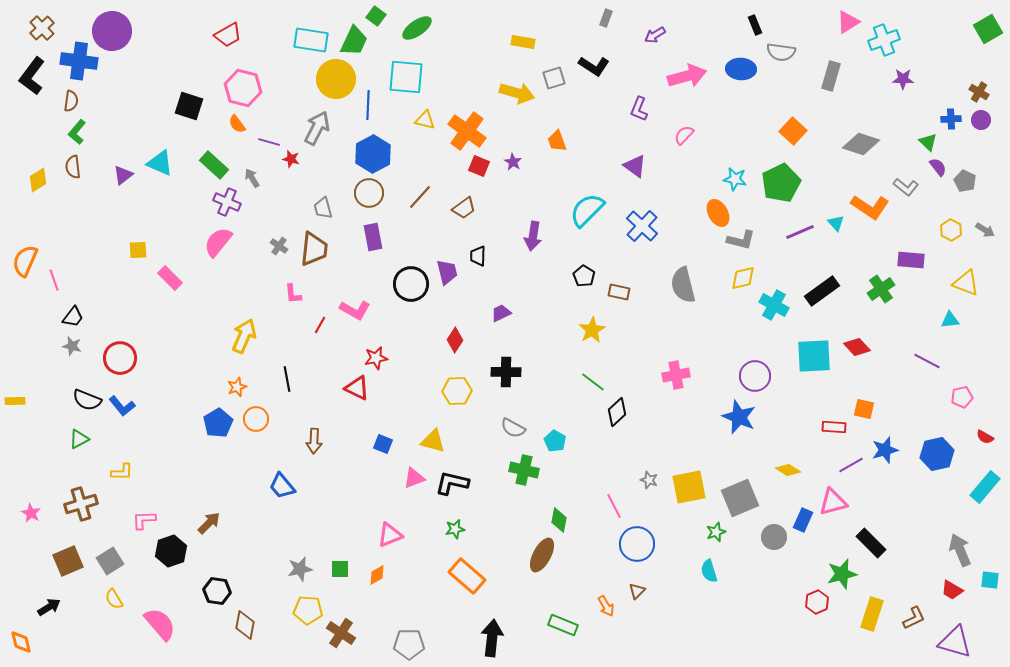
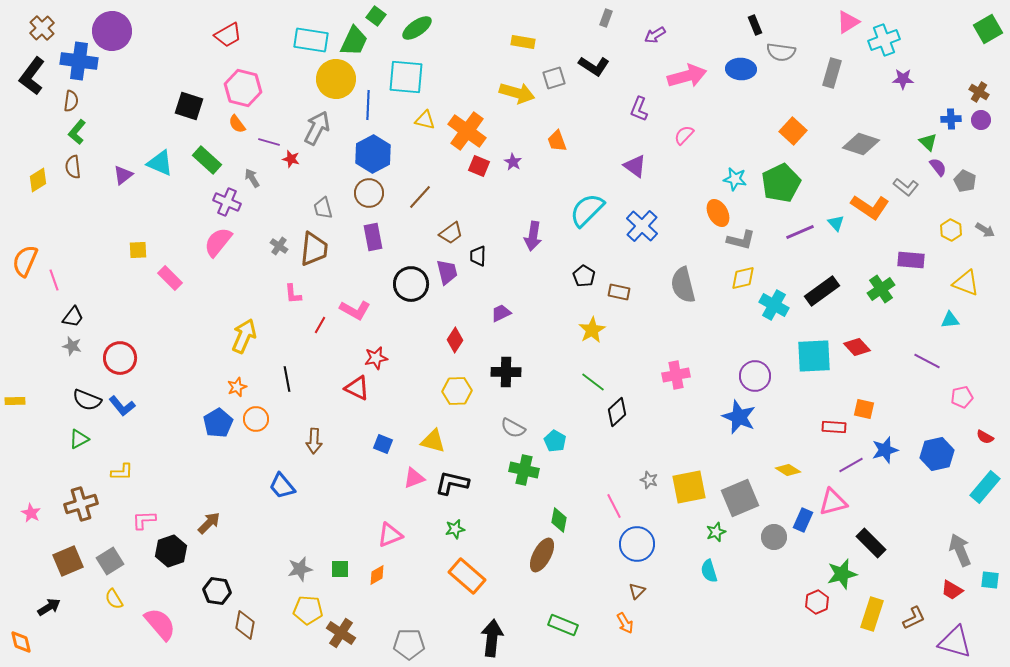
gray rectangle at (831, 76): moved 1 px right, 3 px up
green rectangle at (214, 165): moved 7 px left, 5 px up
brown trapezoid at (464, 208): moved 13 px left, 25 px down
orange arrow at (606, 606): moved 19 px right, 17 px down
